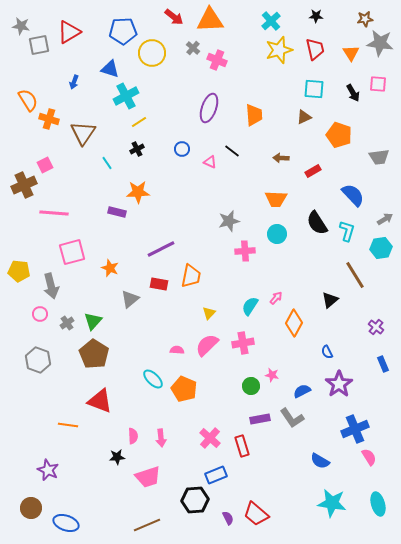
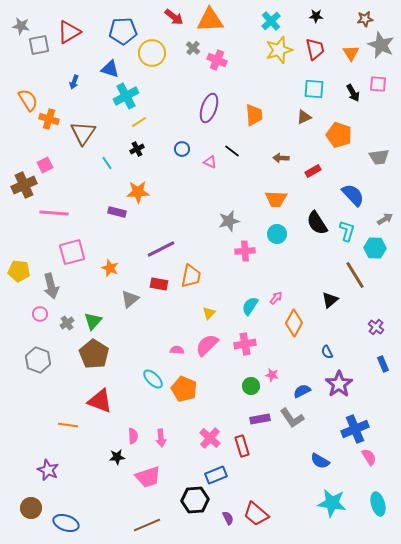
gray star at (380, 43): moved 1 px right, 2 px down; rotated 16 degrees clockwise
cyan hexagon at (381, 248): moved 6 px left; rotated 10 degrees clockwise
pink cross at (243, 343): moved 2 px right, 1 px down
